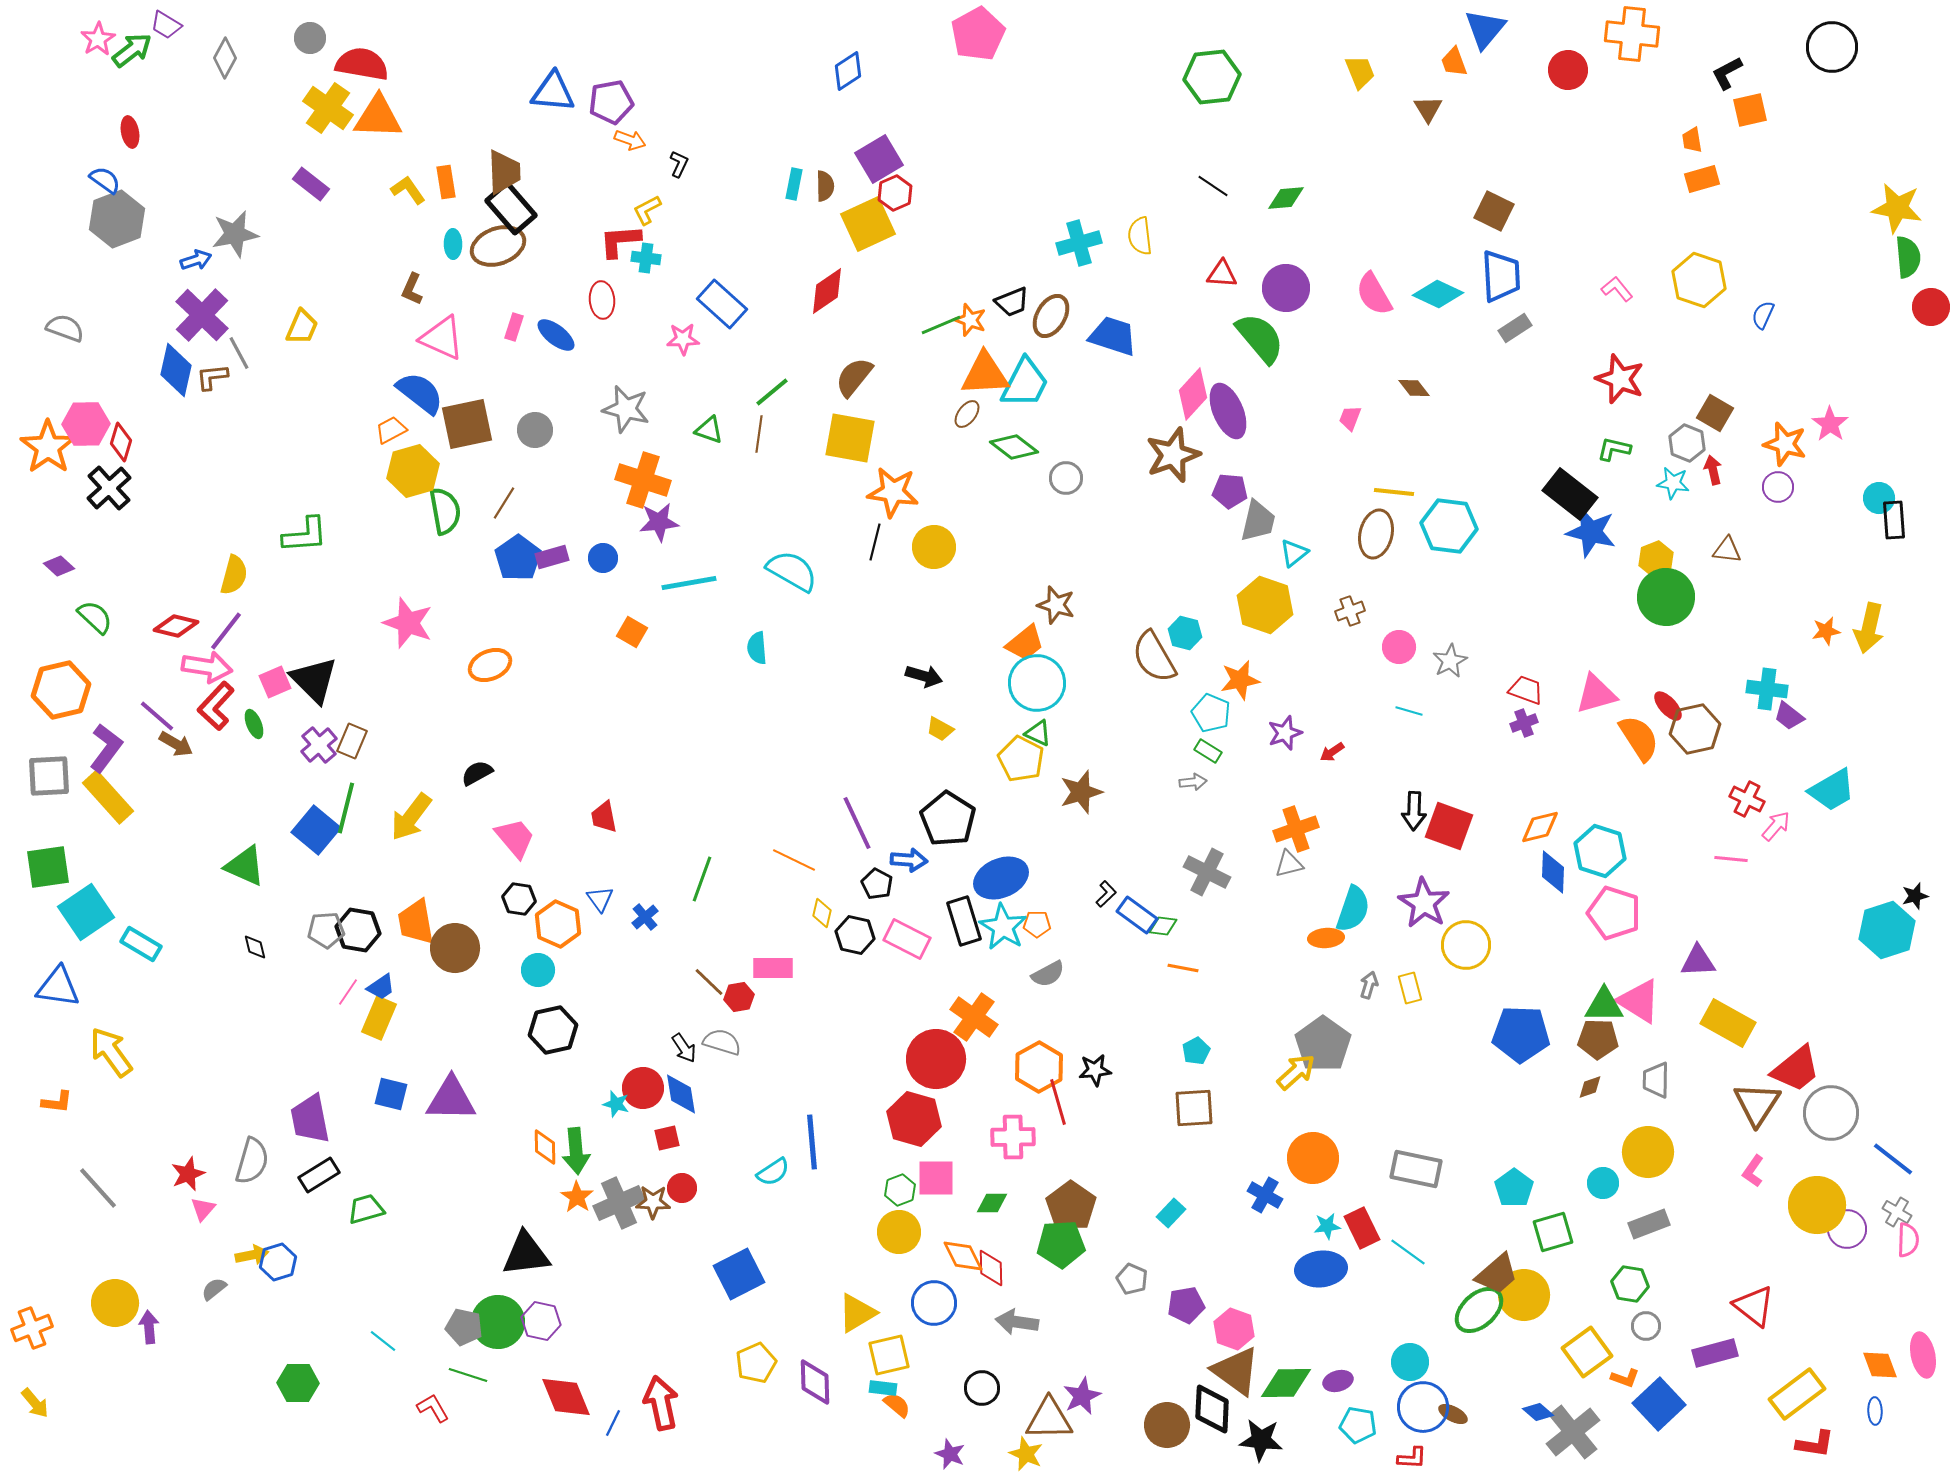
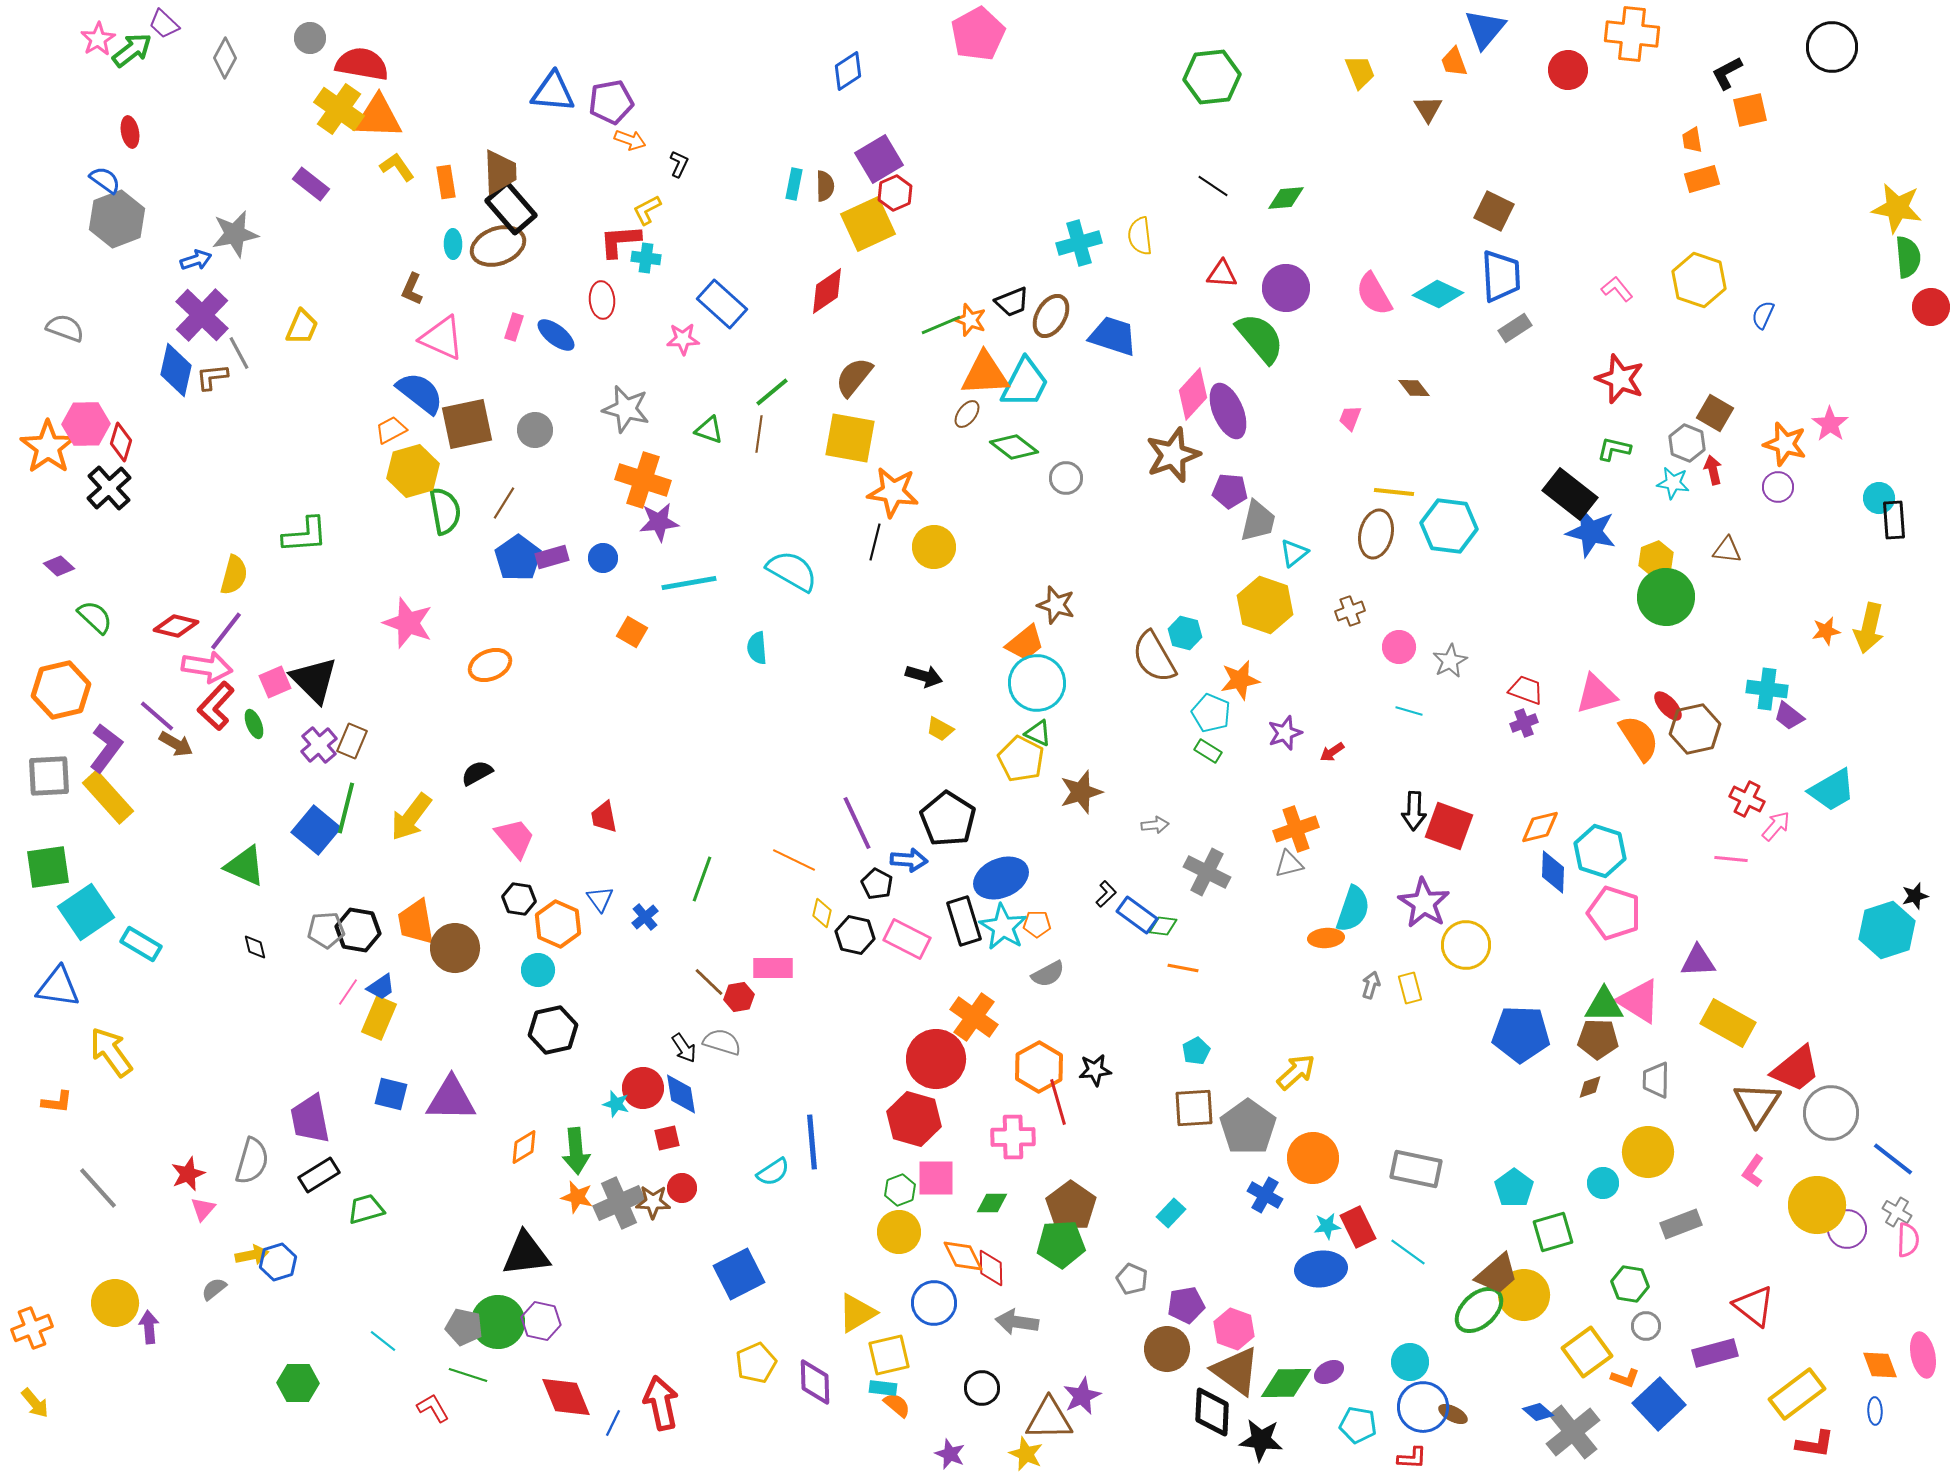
purple trapezoid at (166, 25): moved 2 px left, 1 px up; rotated 12 degrees clockwise
yellow cross at (328, 108): moved 11 px right, 1 px down
brown trapezoid at (504, 172): moved 4 px left
yellow L-shape at (408, 190): moved 11 px left, 23 px up
gray arrow at (1193, 782): moved 38 px left, 43 px down
gray arrow at (1369, 985): moved 2 px right
gray pentagon at (1323, 1044): moved 75 px left, 83 px down
orange diamond at (545, 1147): moved 21 px left; rotated 60 degrees clockwise
orange star at (577, 1197): rotated 20 degrees counterclockwise
gray rectangle at (1649, 1224): moved 32 px right
red rectangle at (1362, 1228): moved 4 px left, 1 px up
purple ellipse at (1338, 1381): moved 9 px left, 9 px up; rotated 12 degrees counterclockwise
black diamond at (1212, 1409): moved 3 px down
brown circle at (1167, 1425): moved 76 px up
